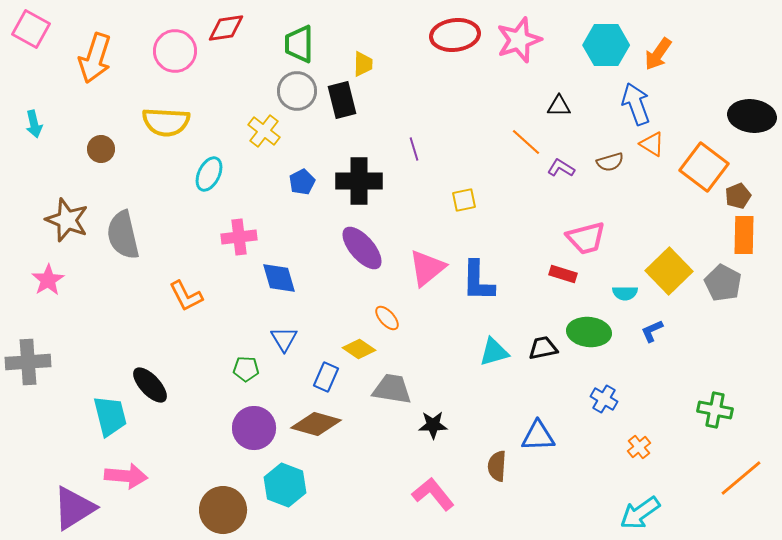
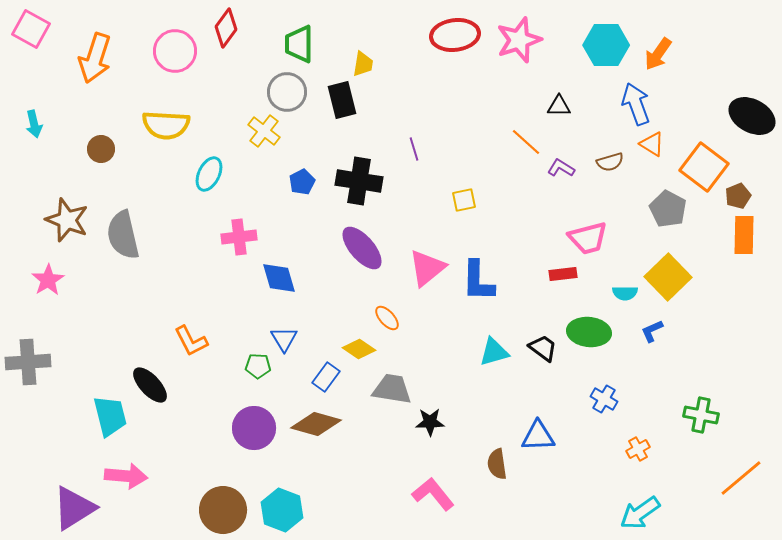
red diamond at (226, 28): rotated 45 degrees counterclockwise
yellow trapezoid at (363, 64): rotated 8 degrees clockwise
gray circle at (297, 91): moved 10 px left, 1 px down
black ellipse at (752, 116): rotated 21 degrees clockwise
yellow semicircle at (166, 122): moved 3 px down
black cross at (359, 181): rotated 9 degrees clockwise
pink trapezoid at (586, 238): moved 2 px right
yellow square at (669, 271): moved 1 px left, 6 px down
red rectangle at (563, 274): rotated 24 degrees counterclockwise
gray pentagon at (723, 283): moved 55 px left, 74 px up
orange L-shape at (186, 296): moved 5 px right, 45 px down
black trapezoid at (543, 348): rotated 48 degrees clockwise
green pentagon at (246, 369): moved 12 px right, 3 px up
blue rectangle at (326, 377): rotated 12 degrees clockwise
green cross at (715, 410): moved 14 px left, 5 px down
black star at (433, 425): moved 3 px left, 3 px up
orange cross at (639, 447): moved 1 px left, 2 px down; rotated 10 degrees clockwise
brown semicircle at (497, 466): moved 2 px up; rotated 12 degrees counterclockwise
cyan hexagon at (285, 485): moved 3 px left, 25 px down
